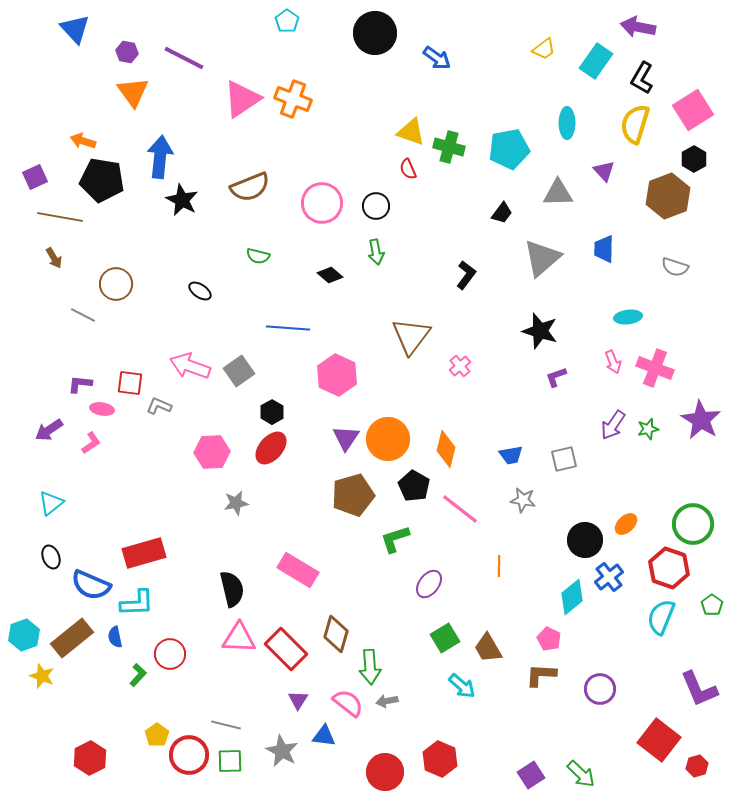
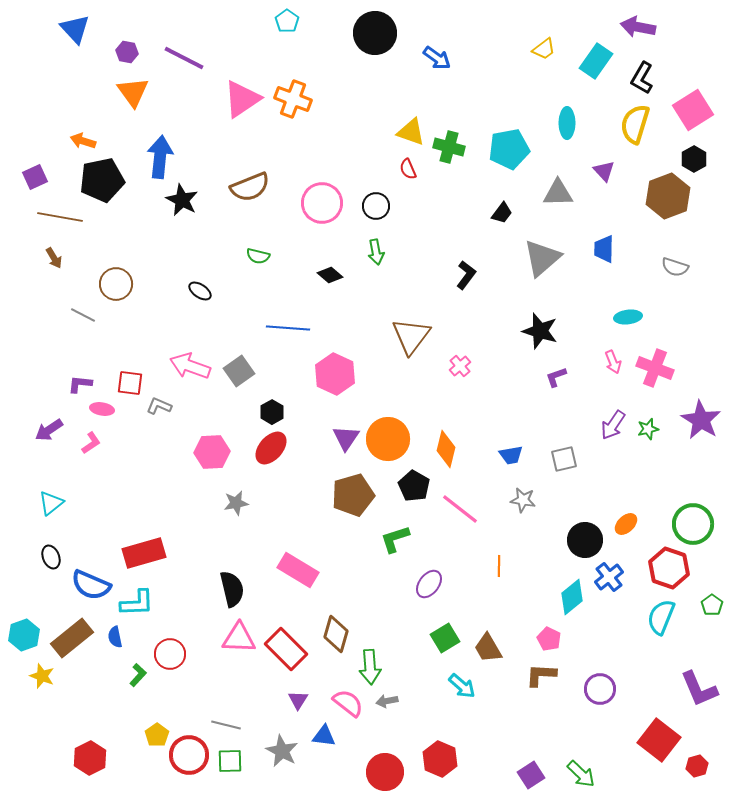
black pentagon at (102, 180): rotated 21 degrees counterclockwise
pink hexagon at (337, 375): moved 2 px left, 1 px up
